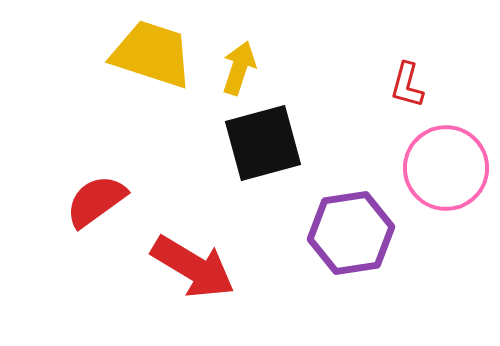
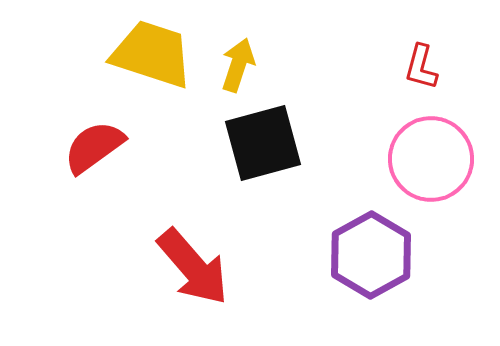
yellow arrow: moved 1 px left, 3 px up
red L-shape: moved 14 px right, 18 px up
pink circle: moved 15 px left, 9 px up
red semicircle: moved 2 px left, 54 px up
purple hexagon: moved 20 px right, 22 px down; rotated 20 degrees counterclockwise
red arrow: rotated 18 degrees clockwise
